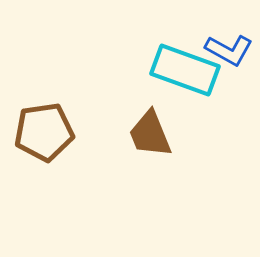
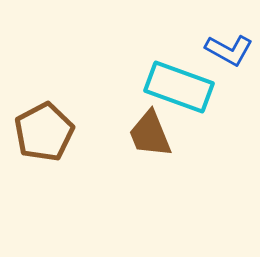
cyan rectangle: moved 6 px left, 17 px down
brown pentagon: rotated 20 degrees counterclockwise
